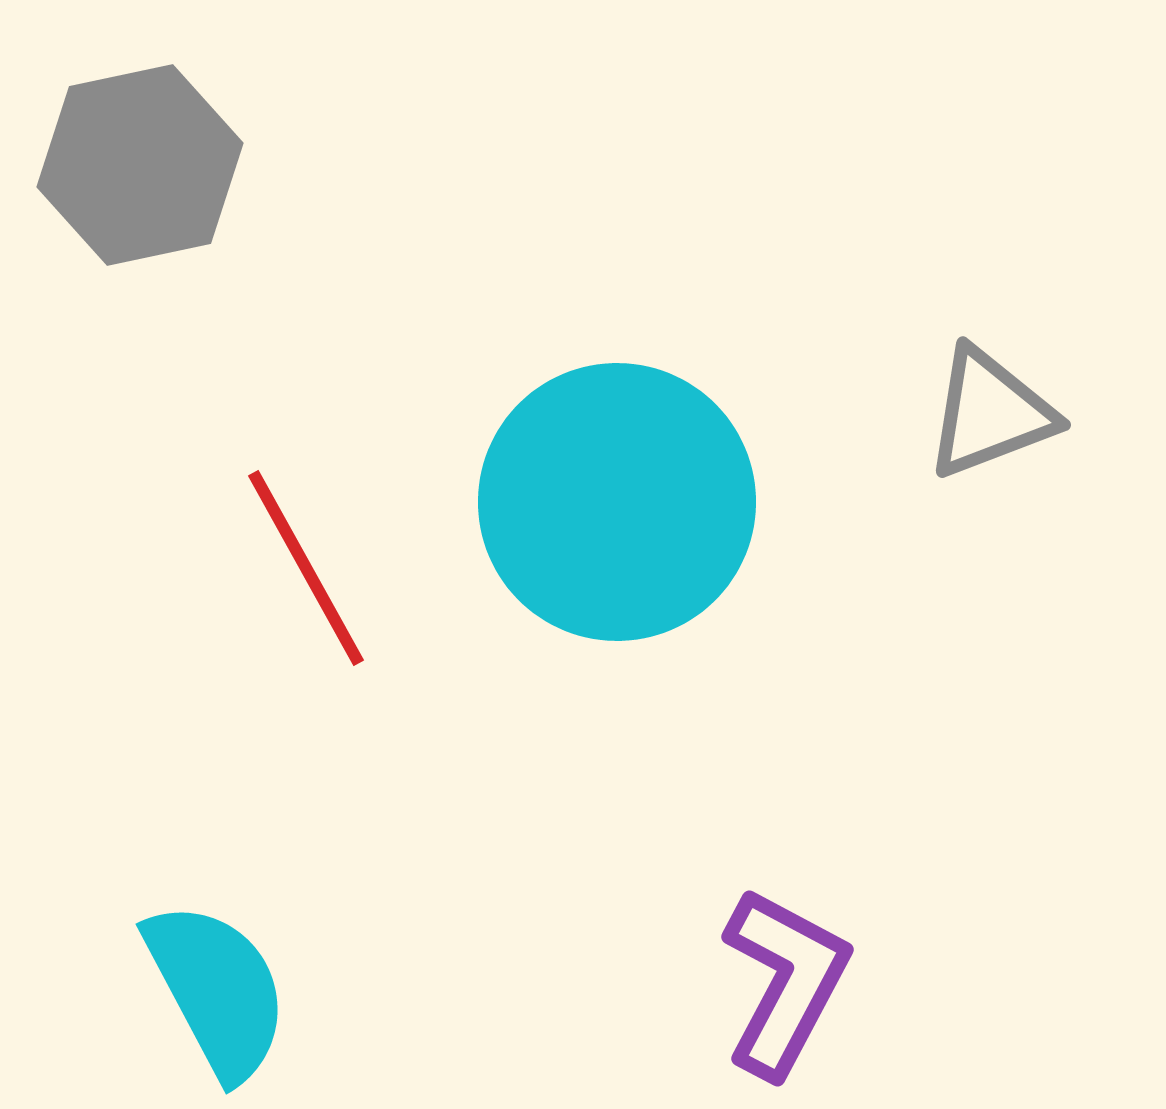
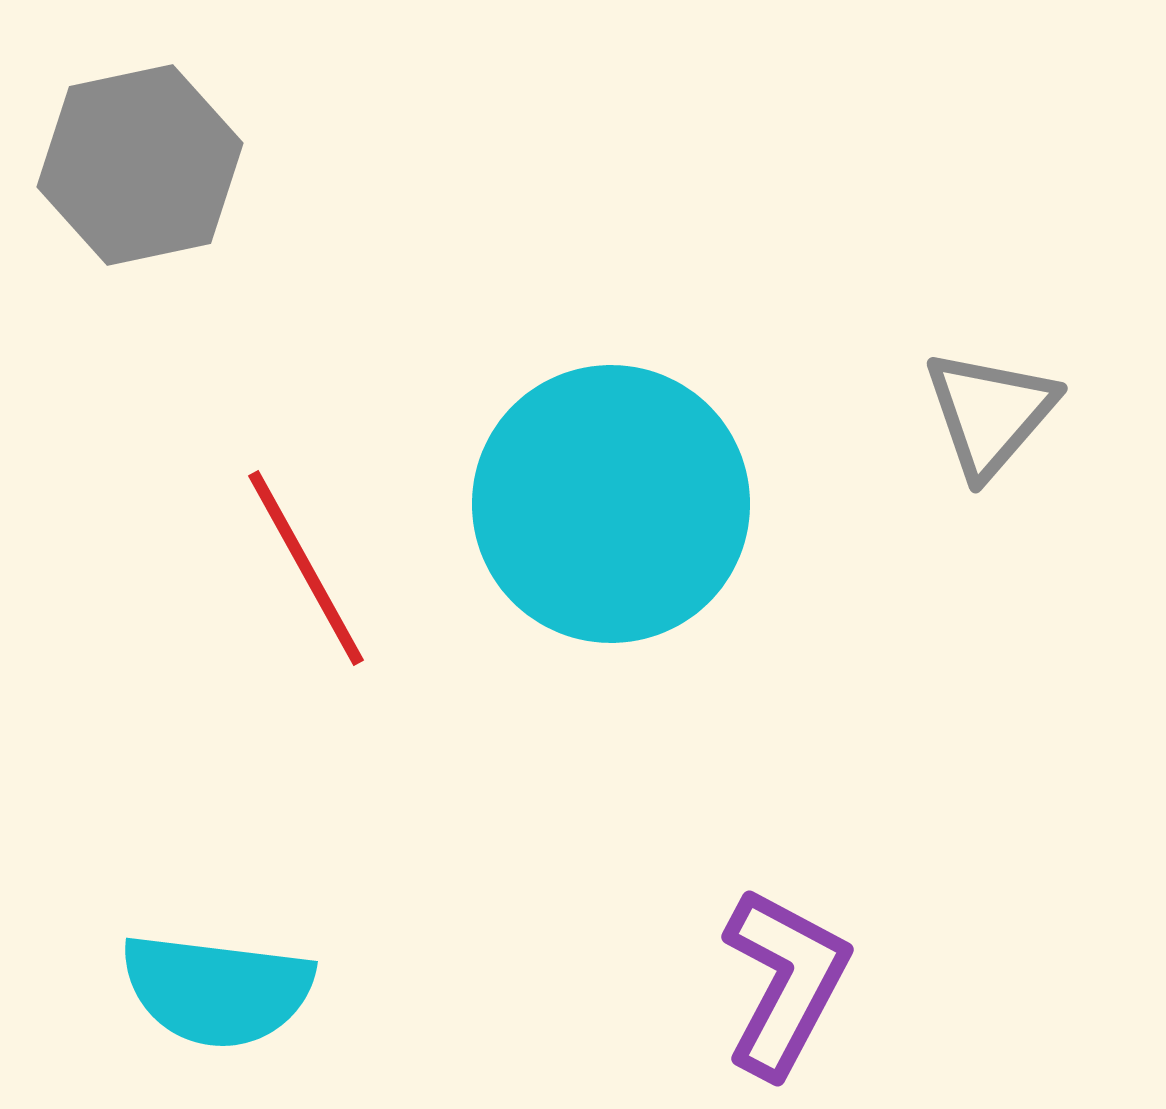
gray triangle: rotated 28 degrees counterclockwise
cyan circle: moved 6 px left, 2 px down
cyan semicircle: rotated 125 degrees clockwise
